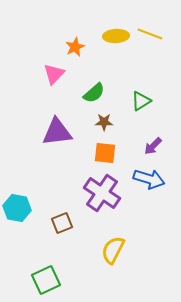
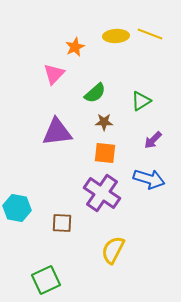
green semicircle: moved 1 px right
purple arrow: moved 6 px up
brown square: rotated 25 degrees clockwise
